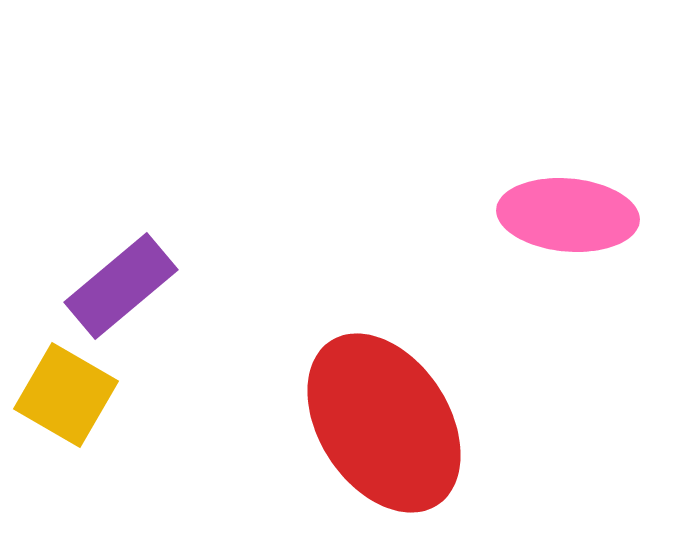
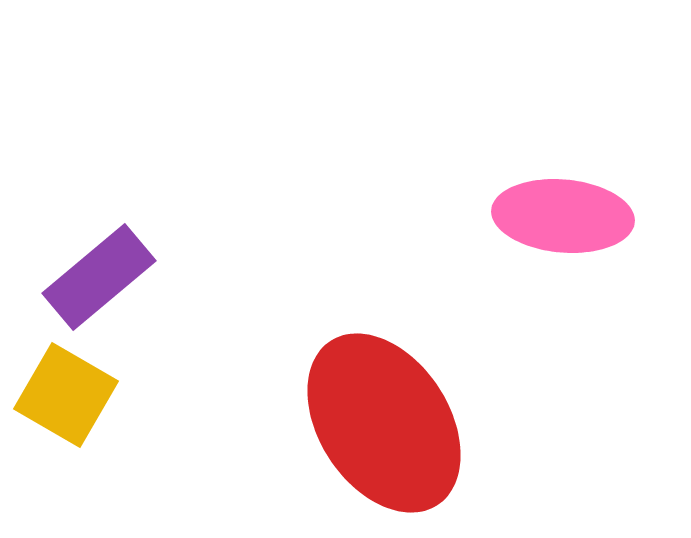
pink ellipse: moved 5 px left, 1 px down
purple rectangle: moved 22 px left, 9 px up
